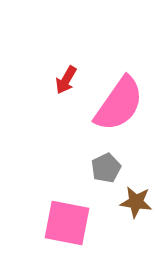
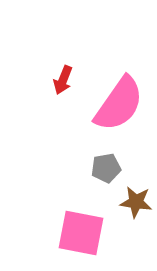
red arrow: moved 3 px left; rotated 8 degrees counterclockwise
gray pentagon: rotated 16 degrees clockwise
pink square: moved 14 px right, 10 px down
